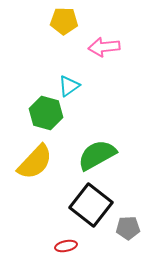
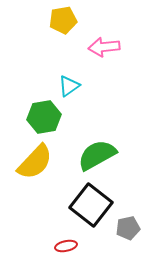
yellow pentagon: moved 1 px left, 1 px up; rotated 12 degrees counterclockwise
green hexagon: moved 2 px left, 4 px down; rotated 24 degrees counterclockwise
gray pentagon: rotated 10 degrees counterclockwise
